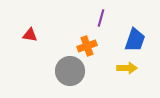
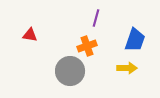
purple line: moved 5 px left
